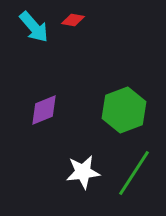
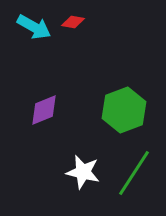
red diamond: moved 2 px down
cyan arrow: rotated 20 degrees counterclockwise
white star: rotated 20 degrees clockwise
